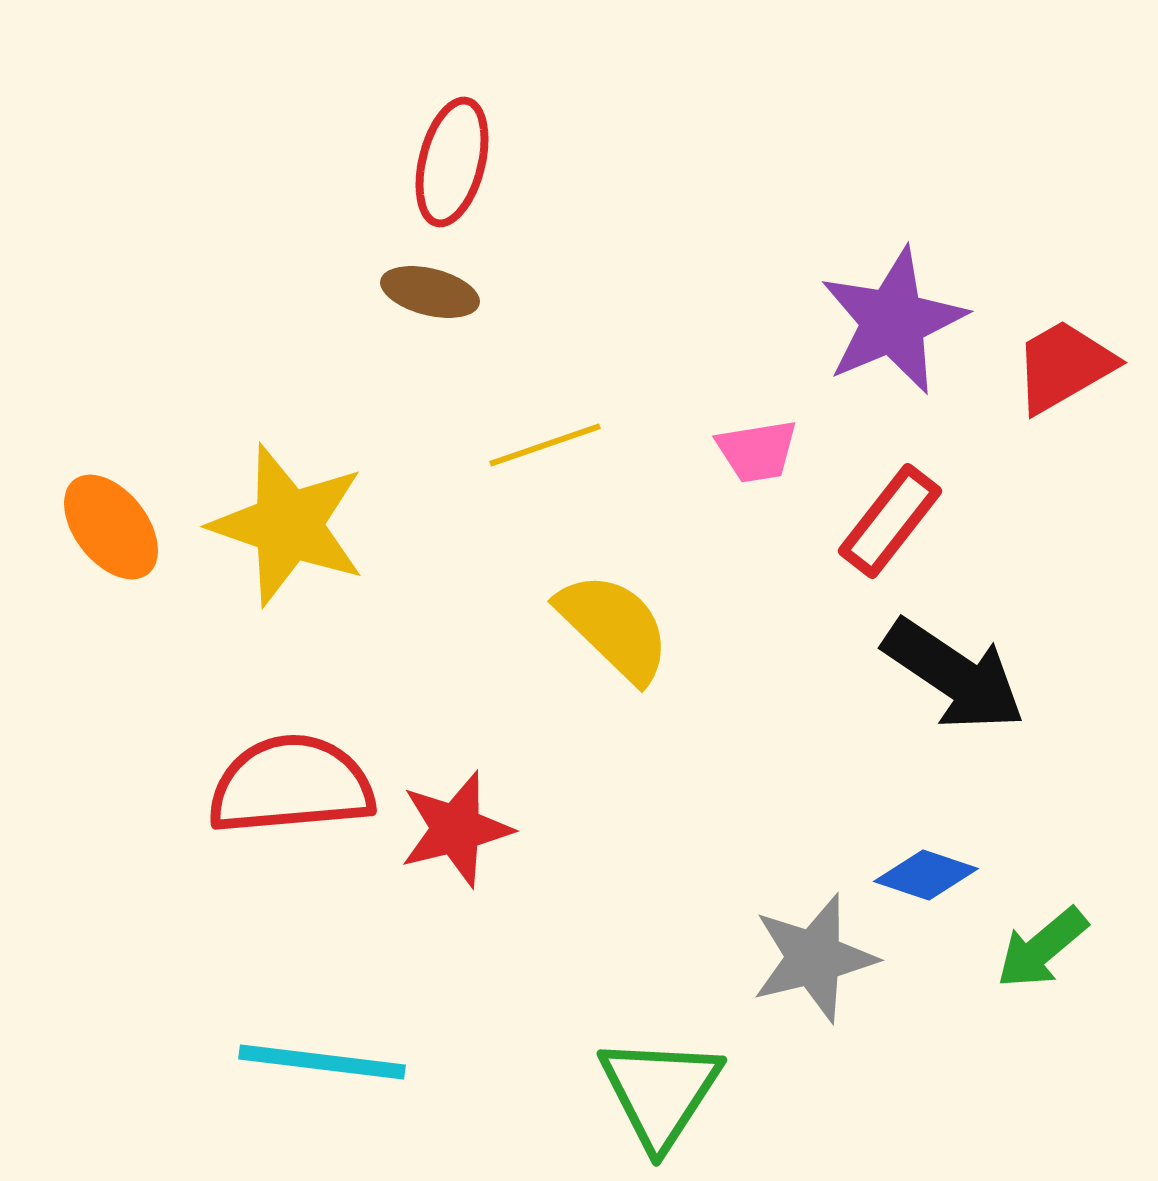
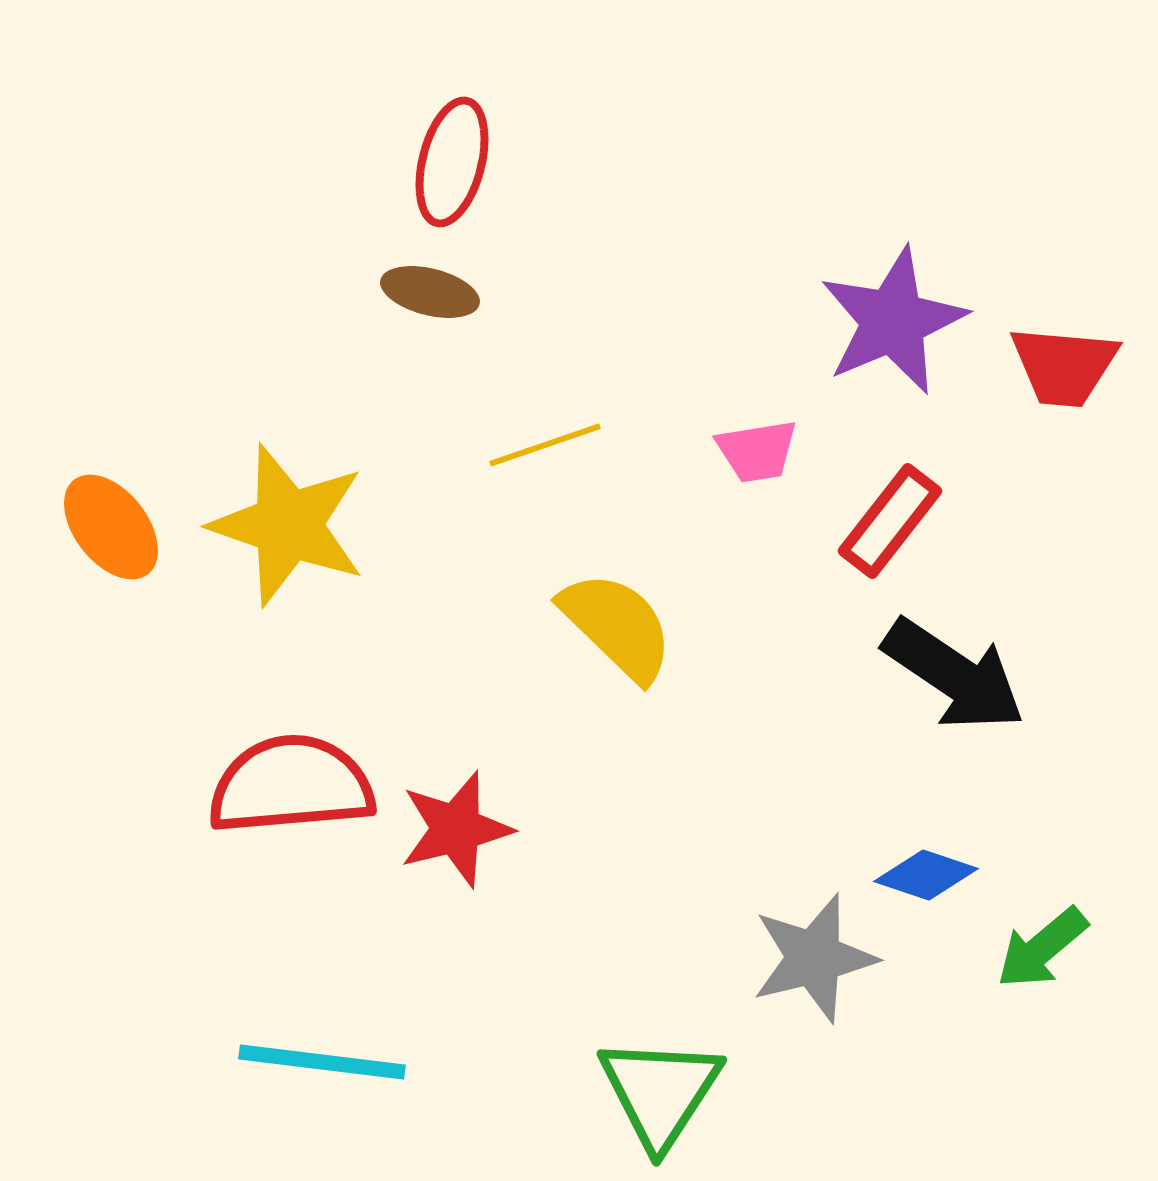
red trapezoid: rotated 145 degrees counterclockwise
yellow semicircle: moved 3 px right, 1 px up
